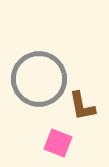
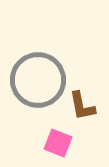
gray circle: moved 1 px left, 1 px down
